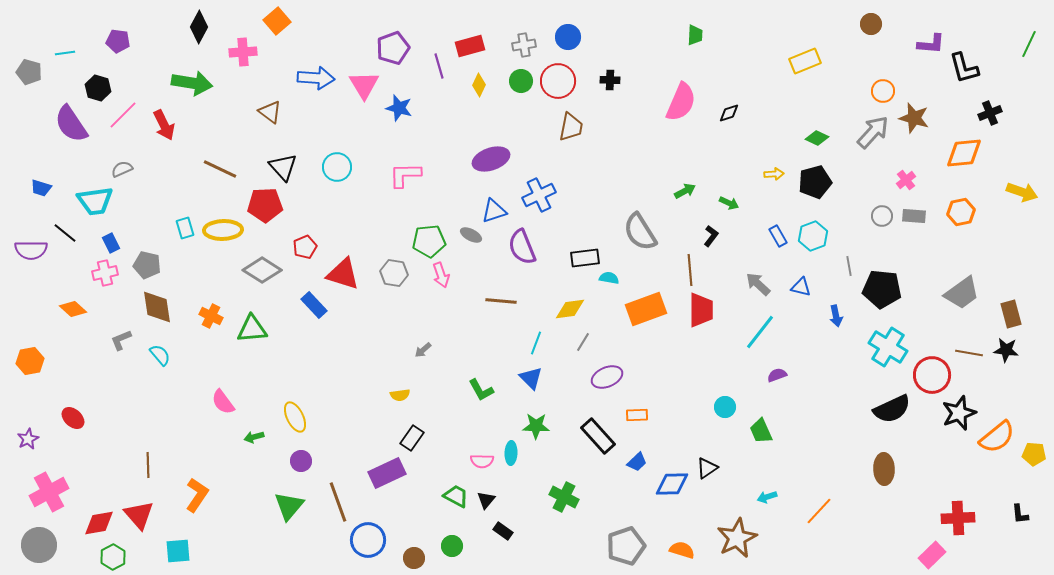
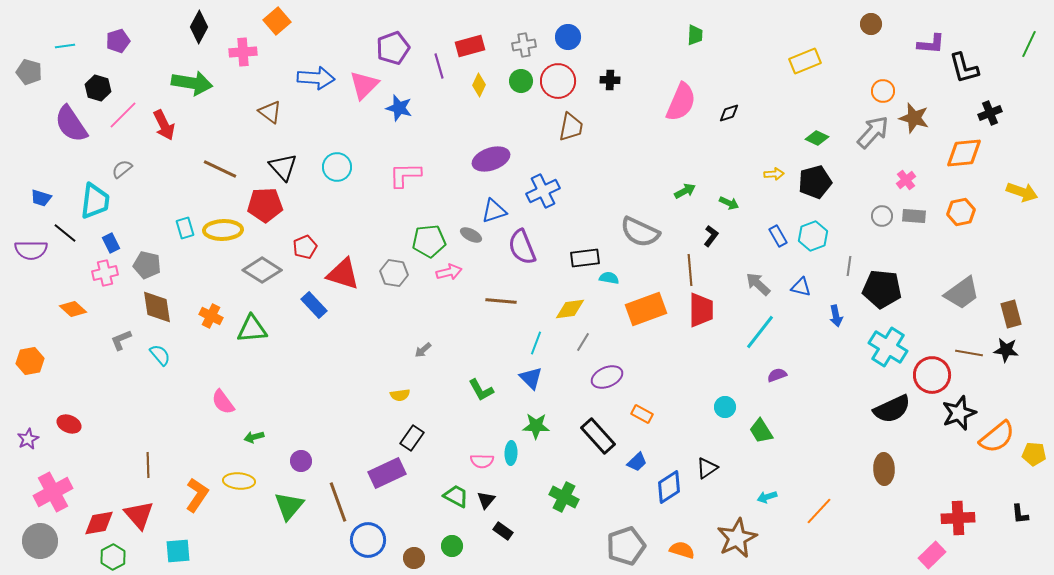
purple pentagon at (118, 41): rotated 25 degrees counterclockwise
cyan line at (65, 53): moved 7 px up
pink triangle at (364, 85): rotated 16 degrees clockwise
gray semicircle at (122, 169): rotated 15 degrees counterclockwise
blue trapezoid at (41, 188): moved 10 px down
blue cross at (539, 195): moved 4 px right, 4 px up
cyan trapezoid at (95, 201): rotated 75 degrees counterclockwise
gray semicircle at (640, 232): rotated 33 degrees counterclockwise
gray line at (849, 266): rotated 18 degrees clockwise
pink arrow at (441, 275): moved 8 px right, 3 px up; rotated 85 degrees counterclockwise
orange rectangle at (637, 415): moved 5 px right, 1 px up; rotated 30 degrees clockwise
yellow ellipse at (295, 417): moved 56 px left, 64 px down; rotated 60 degrees counterclockwise
red ellipse at (73, 418): moved 4 px left, 6 px down; rotated 20 degrees counterclockwise
green trapezoid at (761, 431): rotated 8 degrees counterclockwise
blue diamond at (672, 484): moved 3 px left, 3 px down; rotated 32 degrees counterclockwise
pink cross at (49, 492): moved 4 px right
gray circle at (39, 545): moved 1 px right, 4 px up
